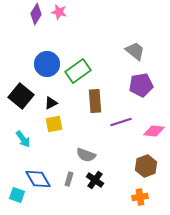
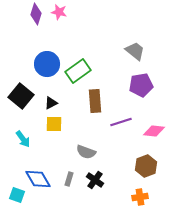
purple diamond: rotated 15 degrees counterclockwise
yellow square: rotated 12 degrees clockwise
gray semicircle: moved 3 px up
